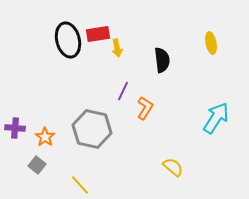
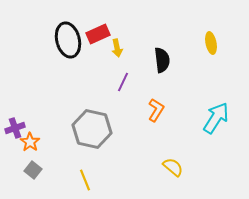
red rectangle: rotated 15 degrees counterclockwise
purple line: moved 9 px up
orange L-shape: moved 11 px right, 2 px down
purple cross: rotated 24 degrees counterclockwise
orange star: moved 15 px left, 5 px down
gray square: moved 4 px left, 5 px down
yellow line: moved 5 px right, 5 px up; rotated 20 degrees clockwise
